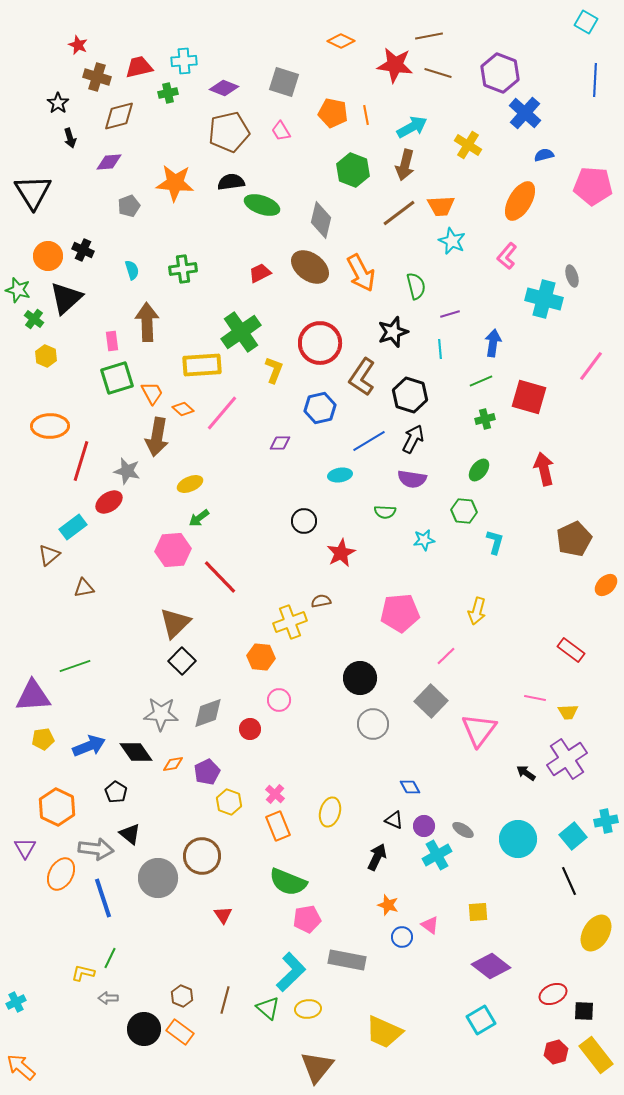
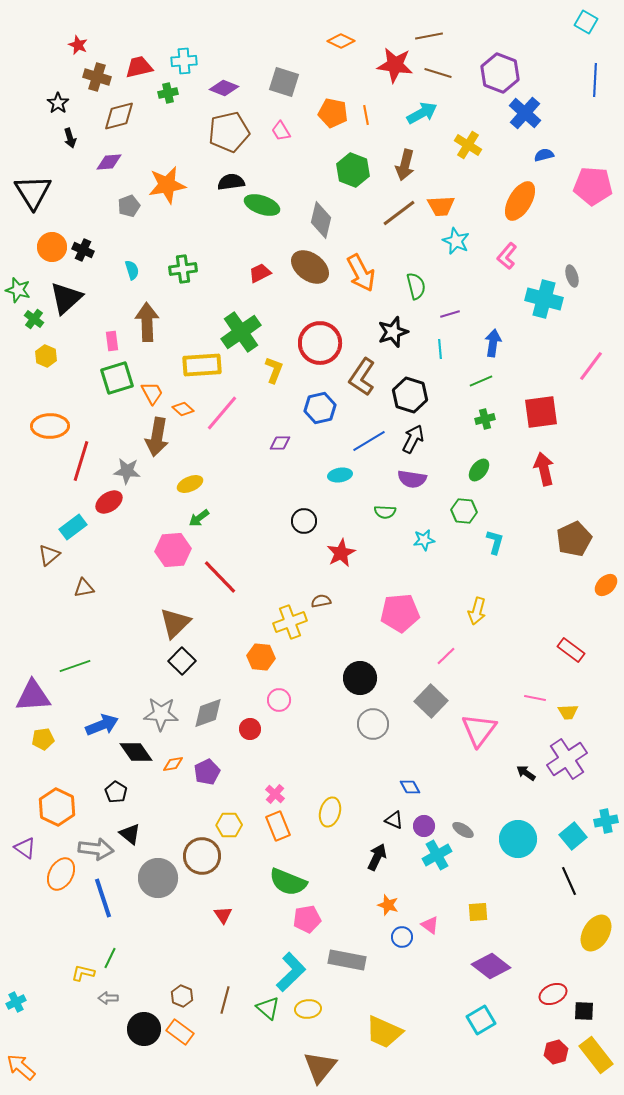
cyan arrow at (412, 127): moved 10 px right, 14 px up
orange star at (175, 183): moved 8 px left, 2 px down; rotated 15 degrees counterclockwise
cyan star at (452, 241): moved 4 px right
orange circle at (48, 256): moved 4 px right, 9 px up
red square at (529, 397): moved 12 px right, 15 px down; rotated 24 degrees counterclockwise
gray star at (127, 471): rotated 8 degrees counterclockwise
blue arrow at (89, 746): moved 13 px right, 21 px up
yellow hexagon at (229, 802): moved 23 px down; rotated 20 degrees counterclockwise
purple triangle at (25, 848): rotated 25 degrees counterclockwise
brown triangle at (317, 1067): moved 3 px right
